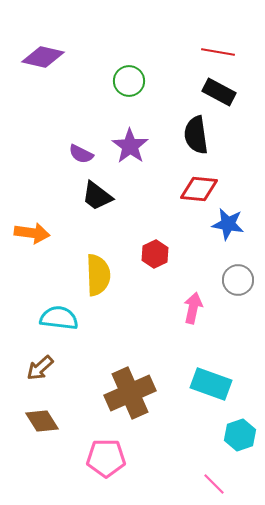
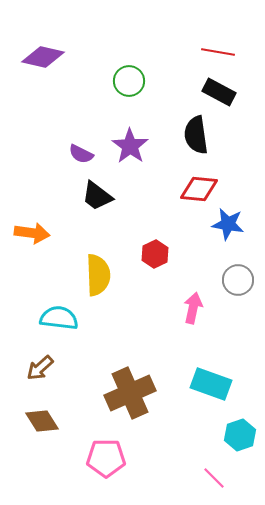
pink line: moved 6 px up
